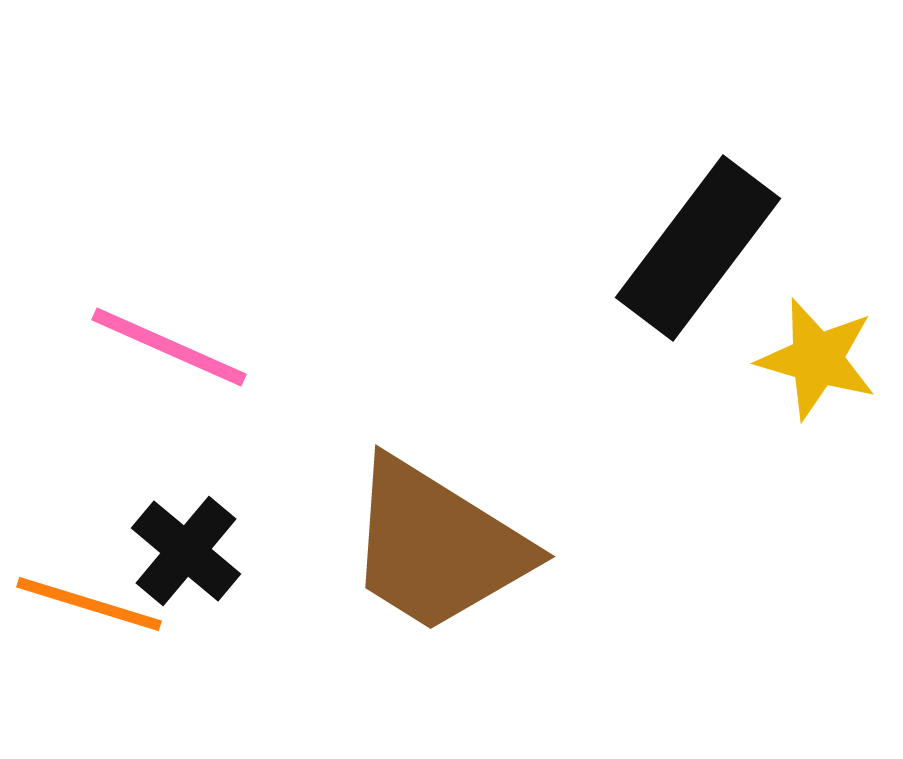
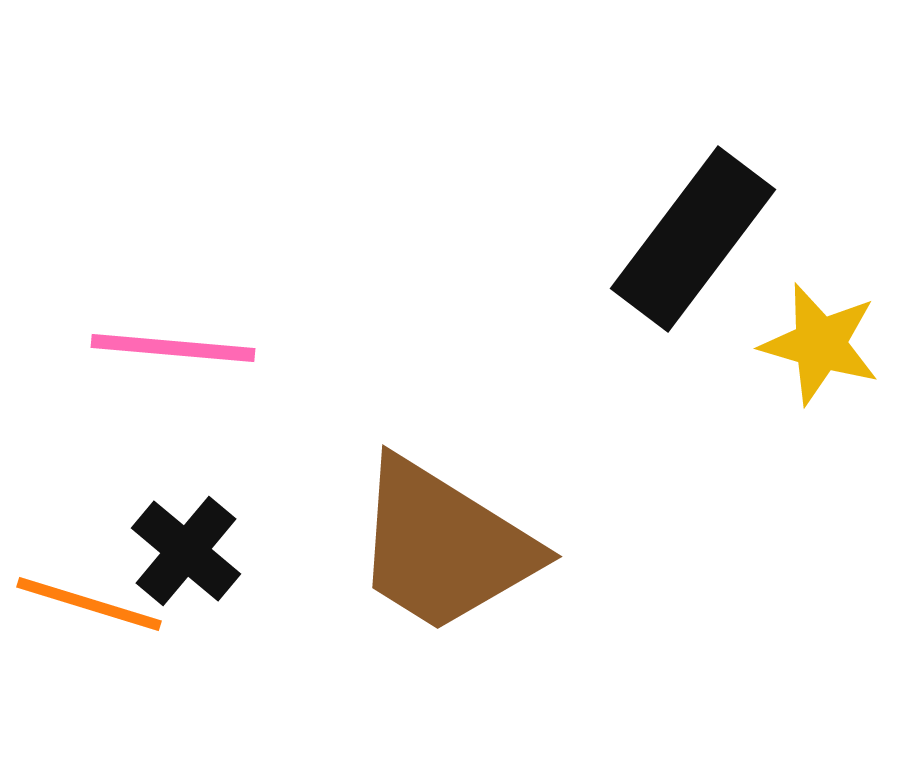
black rectangle: moved 5 px left, 9 px up
pink line: moved 4 px right, 1 px down; rotated 19 degrees counterclockwise
yellow star: moved 3 px right, 15 px up
brown trapezoid: moved 7 px right
